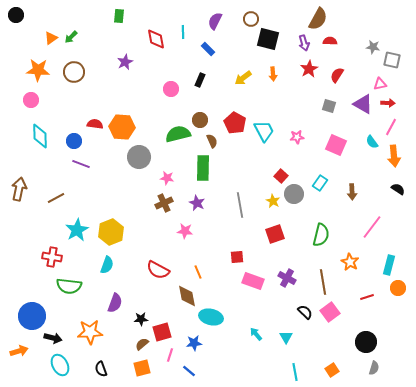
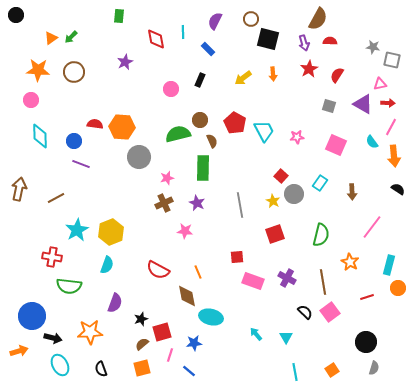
pink star at (167, 178): rotated 24 degrees counterclockwise
black star at (141, 319): rotated 16 degrees counterclockwise
